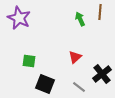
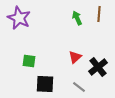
brown line: moved 1 px left, 2 px down
green arrow: moved 3 px left, 1 px up
black cross: moved 4 px left, 7 px up
black square: rotated 18 degrees counterclockwise
